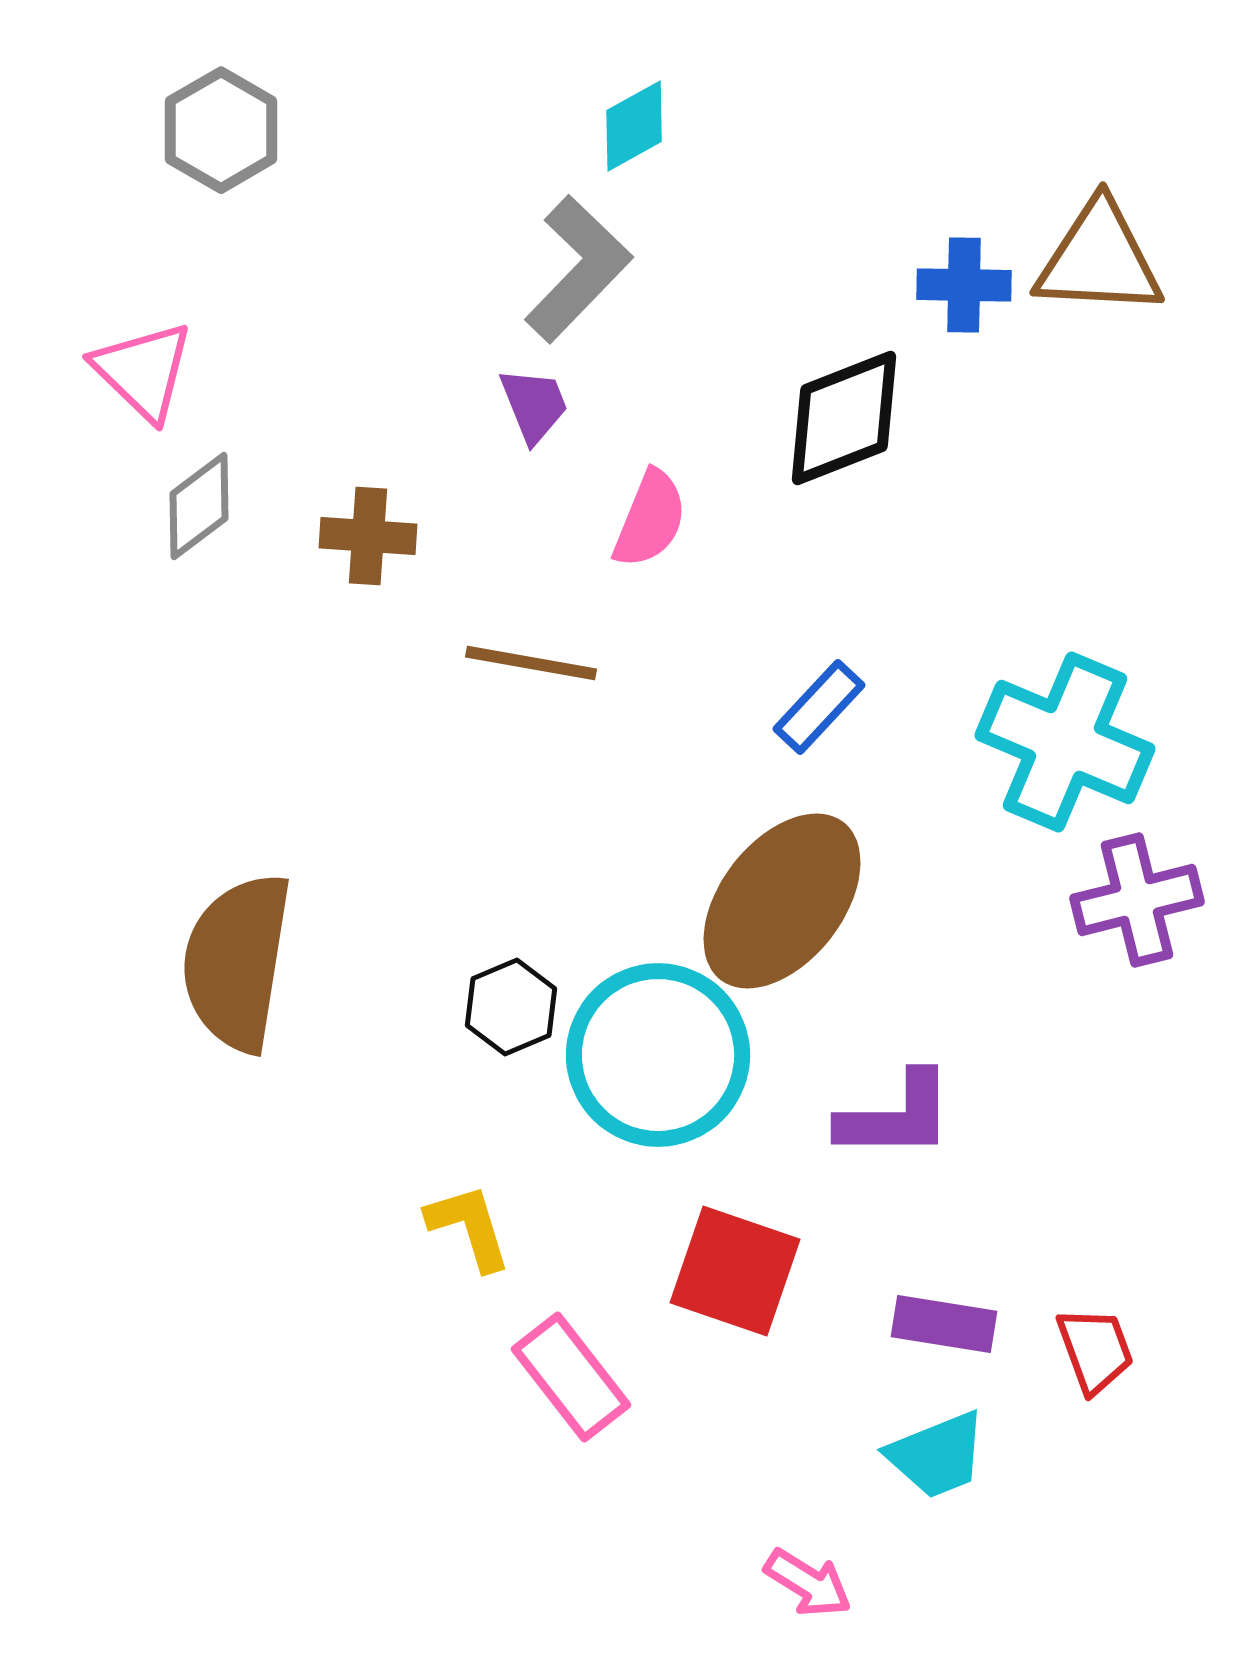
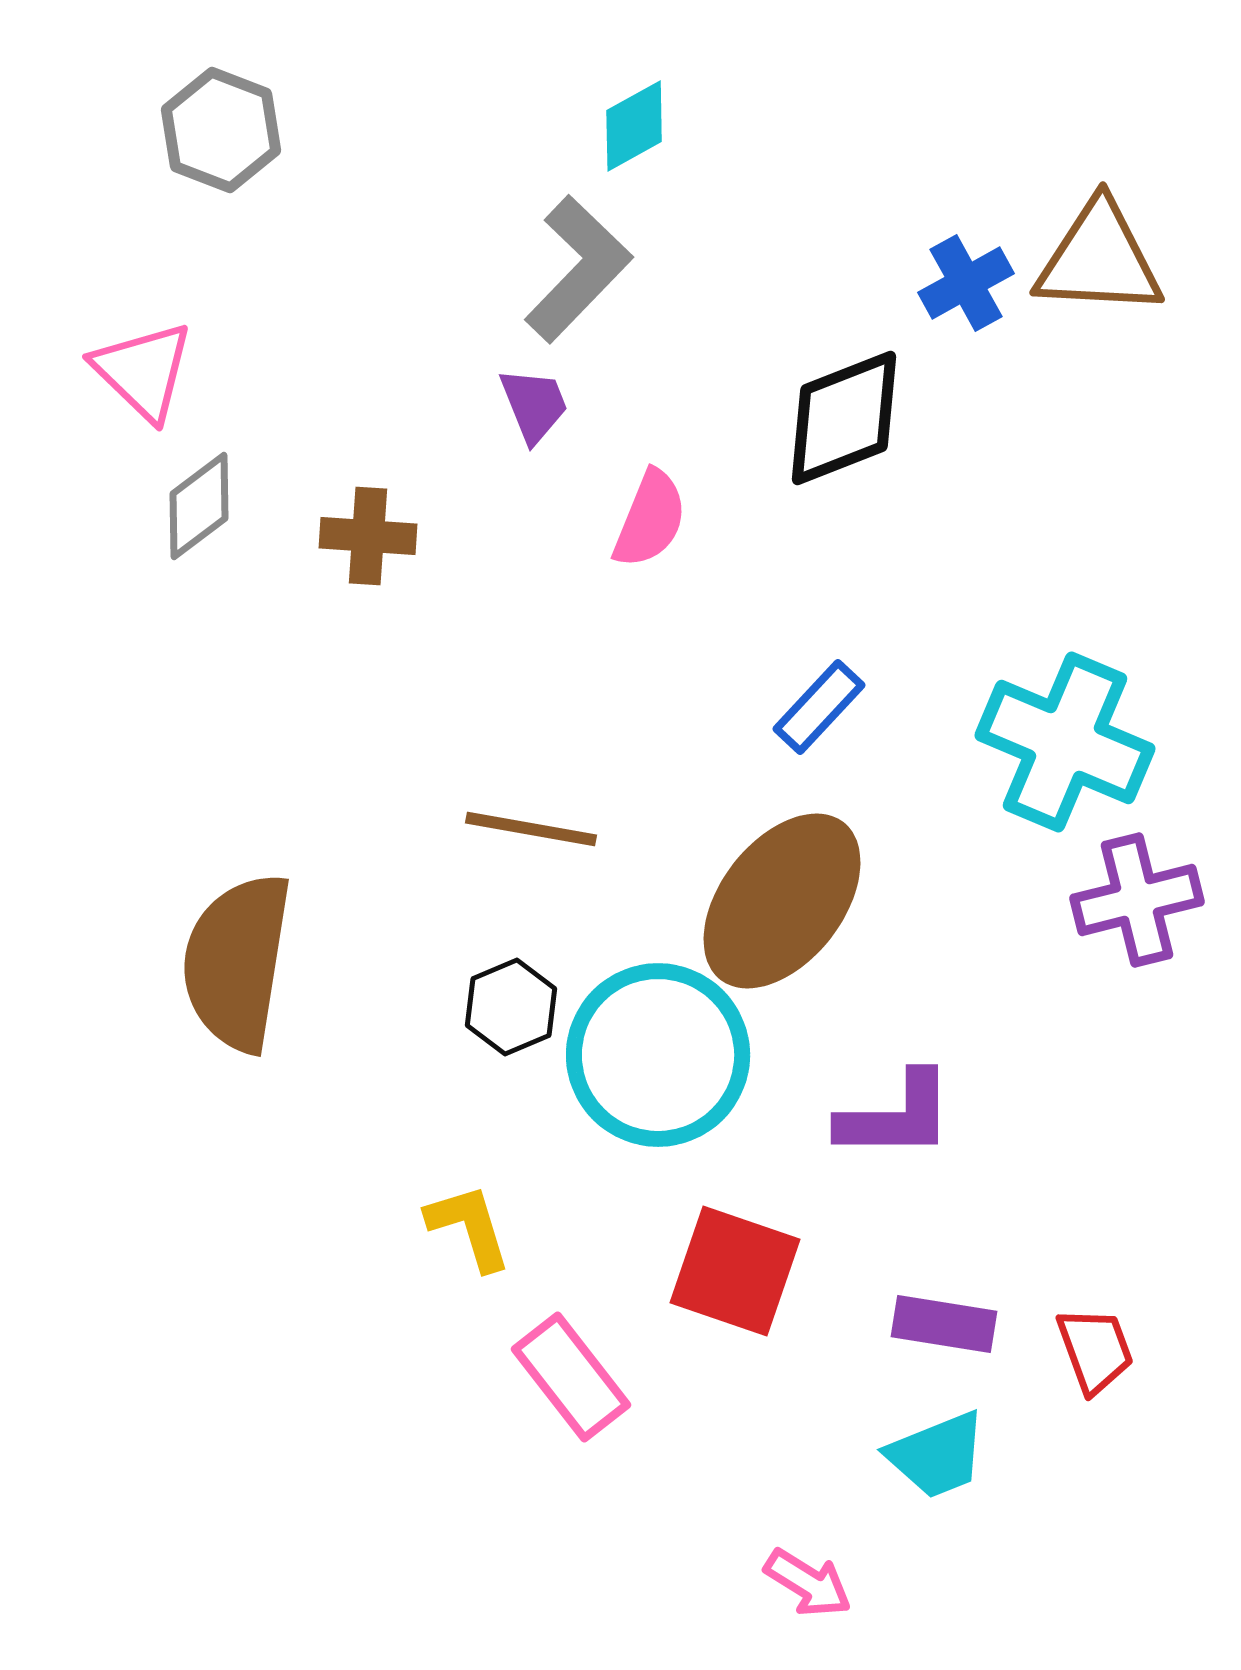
gray hexagon: rotated 9 degrees counterclockwise
blue cross: moved 2 px right, 2 px up; rotated 30 degrees counterclockwise
brown line: moved 166 px down
